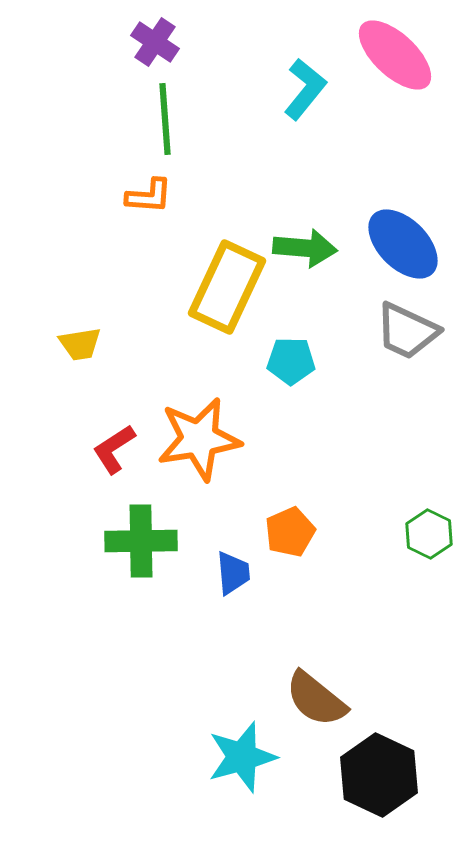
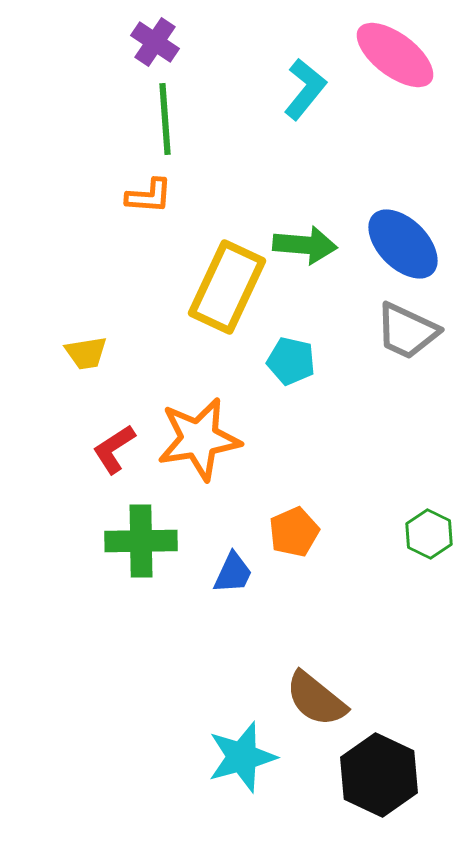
pink ellipse: rotated 6 degrees counterclockwise
green arrow: moved 3 px up
yellow trapezoid: moved 6 px right, 9 px down
cyan pentagon: rotated 12 degrees clockwise
orange pentagon: moved 4 px right
blue trapezoid: rotated 30 degrees clockwise
